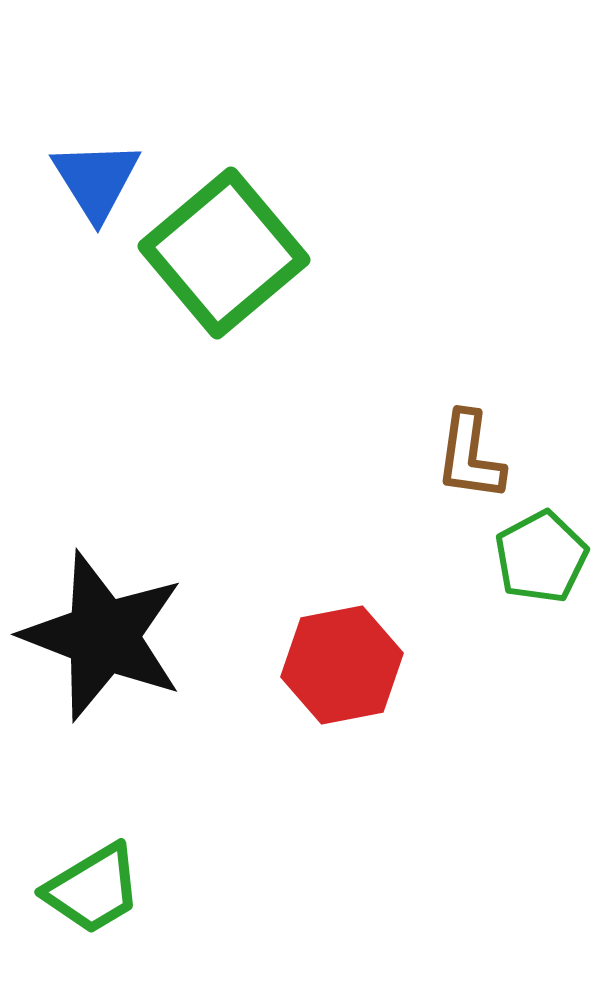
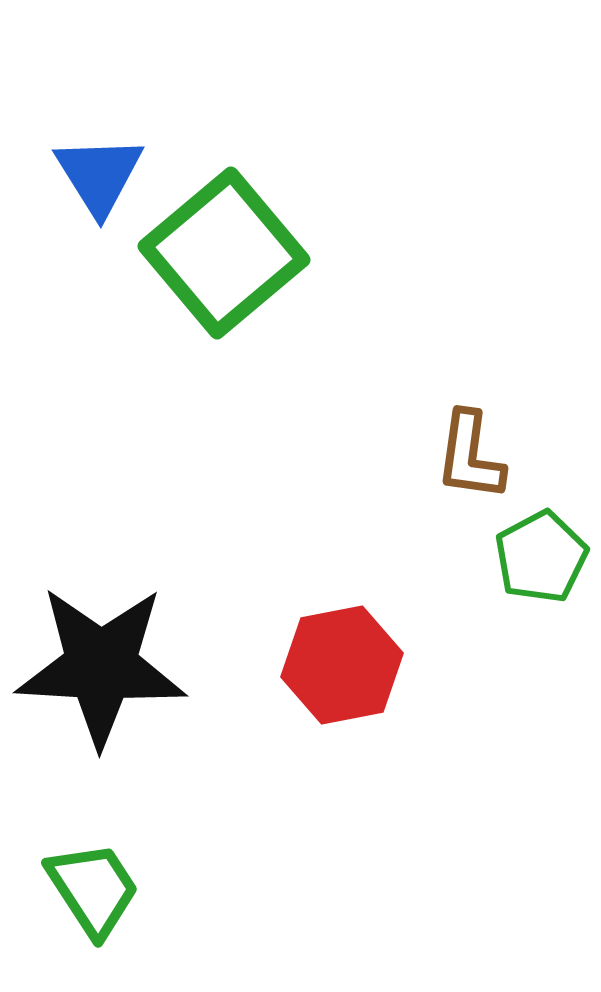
blue triangle: moved 3 px right, 5 px up
black star: moved 2 px left, 30 px down; rotated 18 degrees counterclockwise
green trapezoid: rotated 92 degrees counterclockwise
